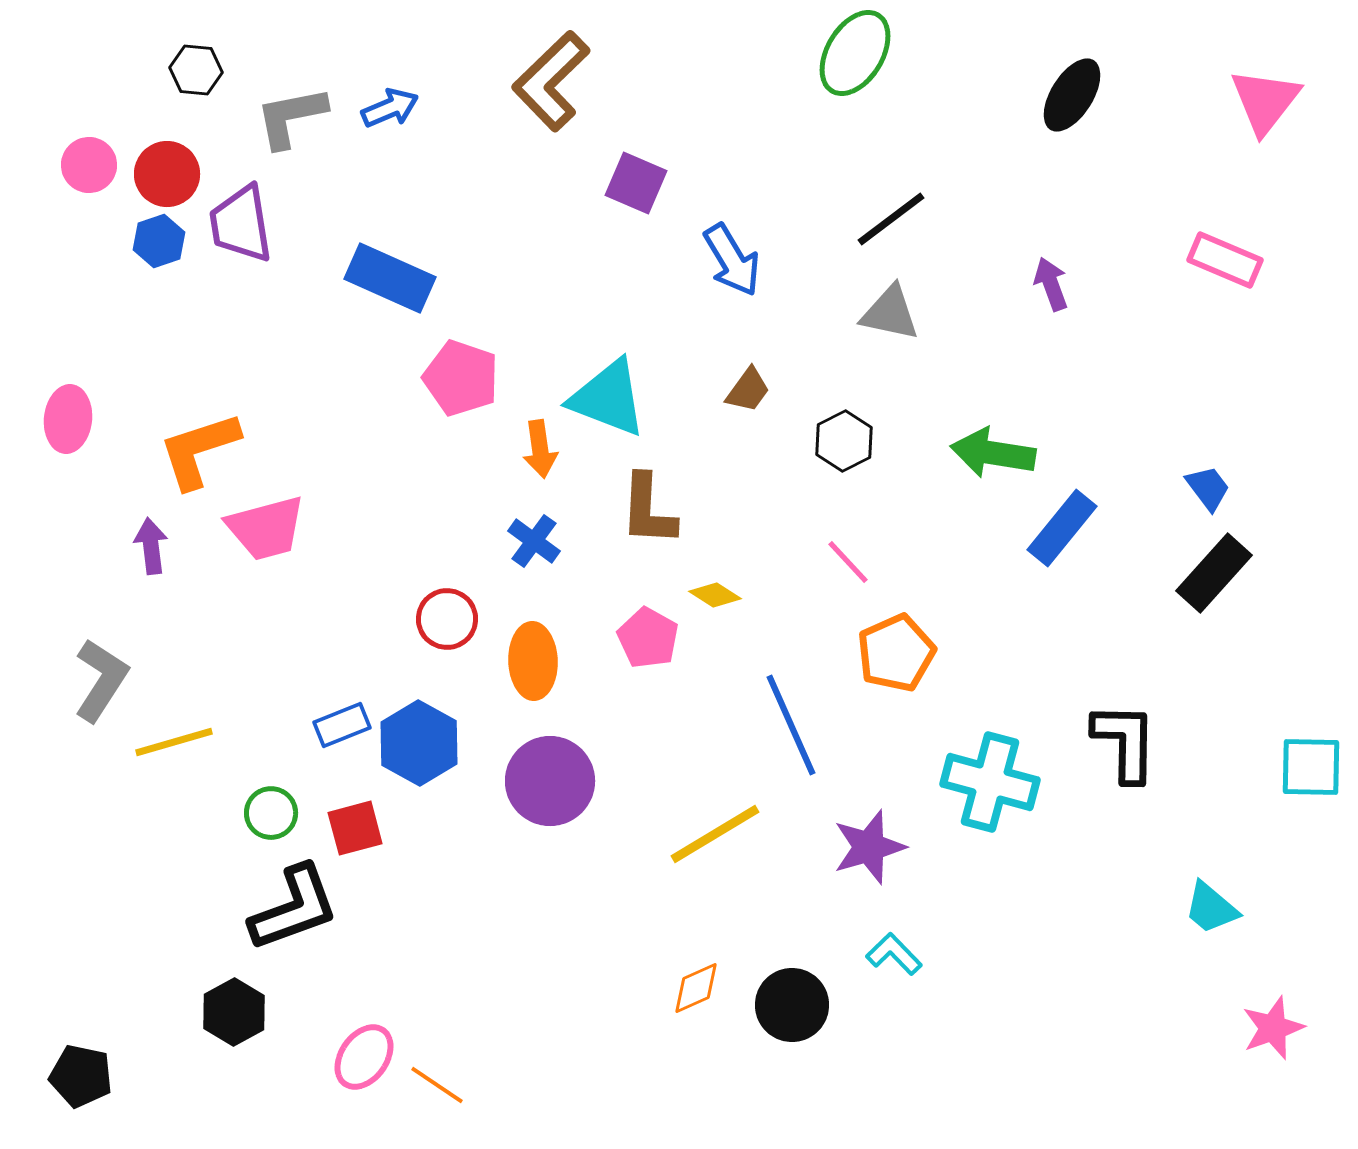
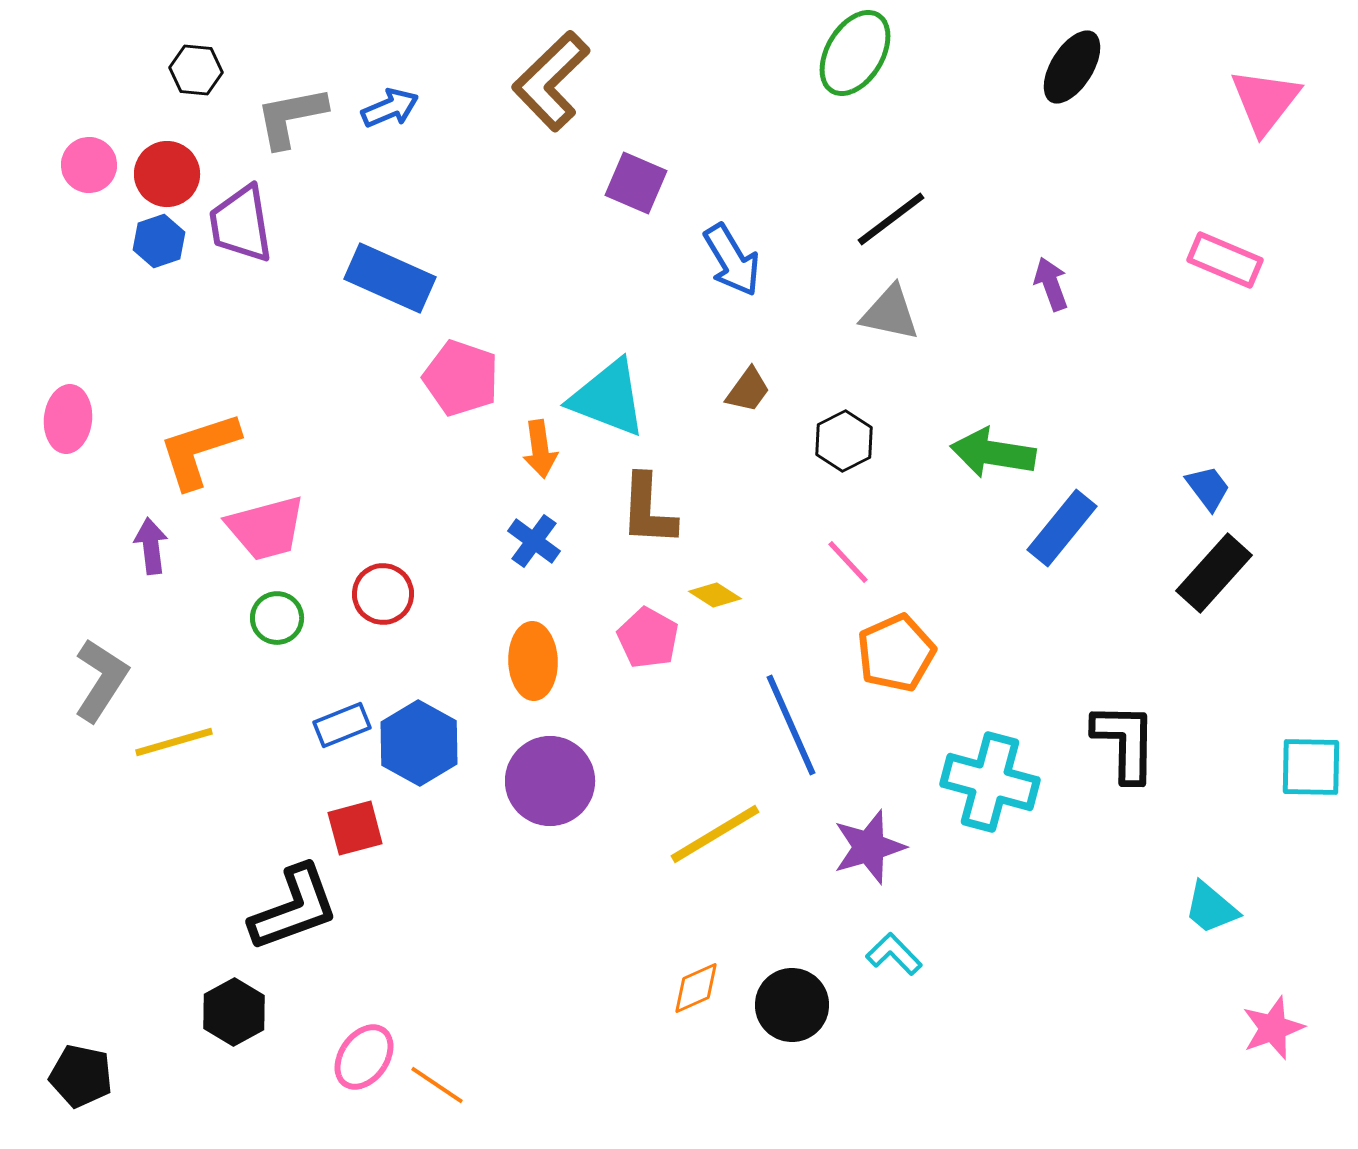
black ellipse at (1072, 95): moved 28 px up
red circle at (447, 619): moved 64 px left, 25 px up
green circle at (271, 813): moved 6 px right, 195 px up
